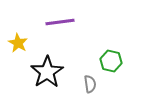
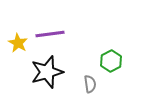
purple line: moved 10 px left, 12 px down
green hexagon: rotated 20 degrees clockwise
black star: rotated 16 degrees clockwise
